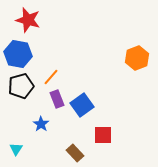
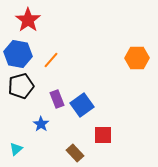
red star: rotated 20 degrees clockwise
orange hexagon: rotated 20 degrees clockwise
orange line: moved 17 px up
cyan triangle: rotated 16 degrees clockwise
